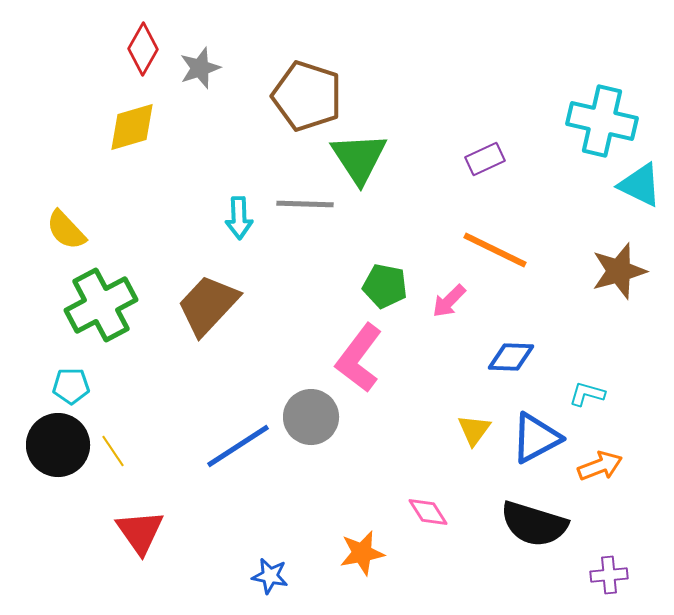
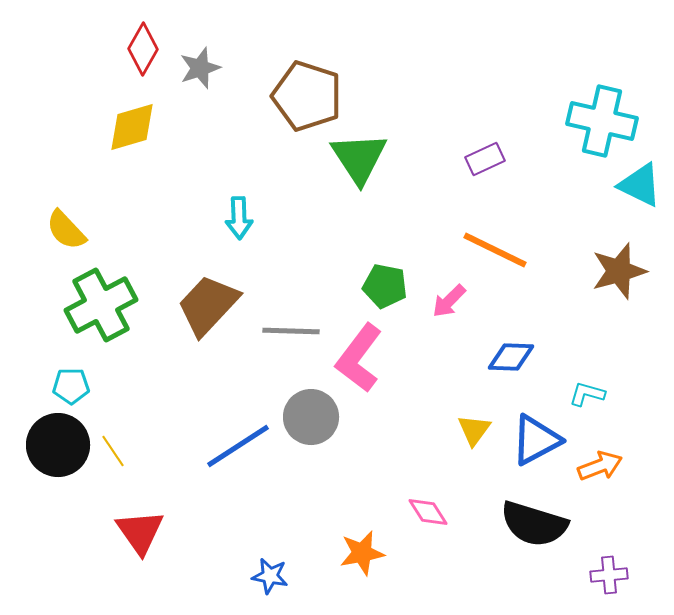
gray line: moved 14 px left, 127 px down
blue triangle: moved 2 px down
